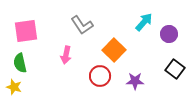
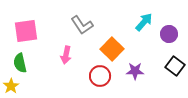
orange square: moved 2 px left, 1 px up
black square: moved 3 px up
purple star: moved 10 px up
yellow star: moved 3 px left, 1 px up; rotated 21 degrees clockwise
